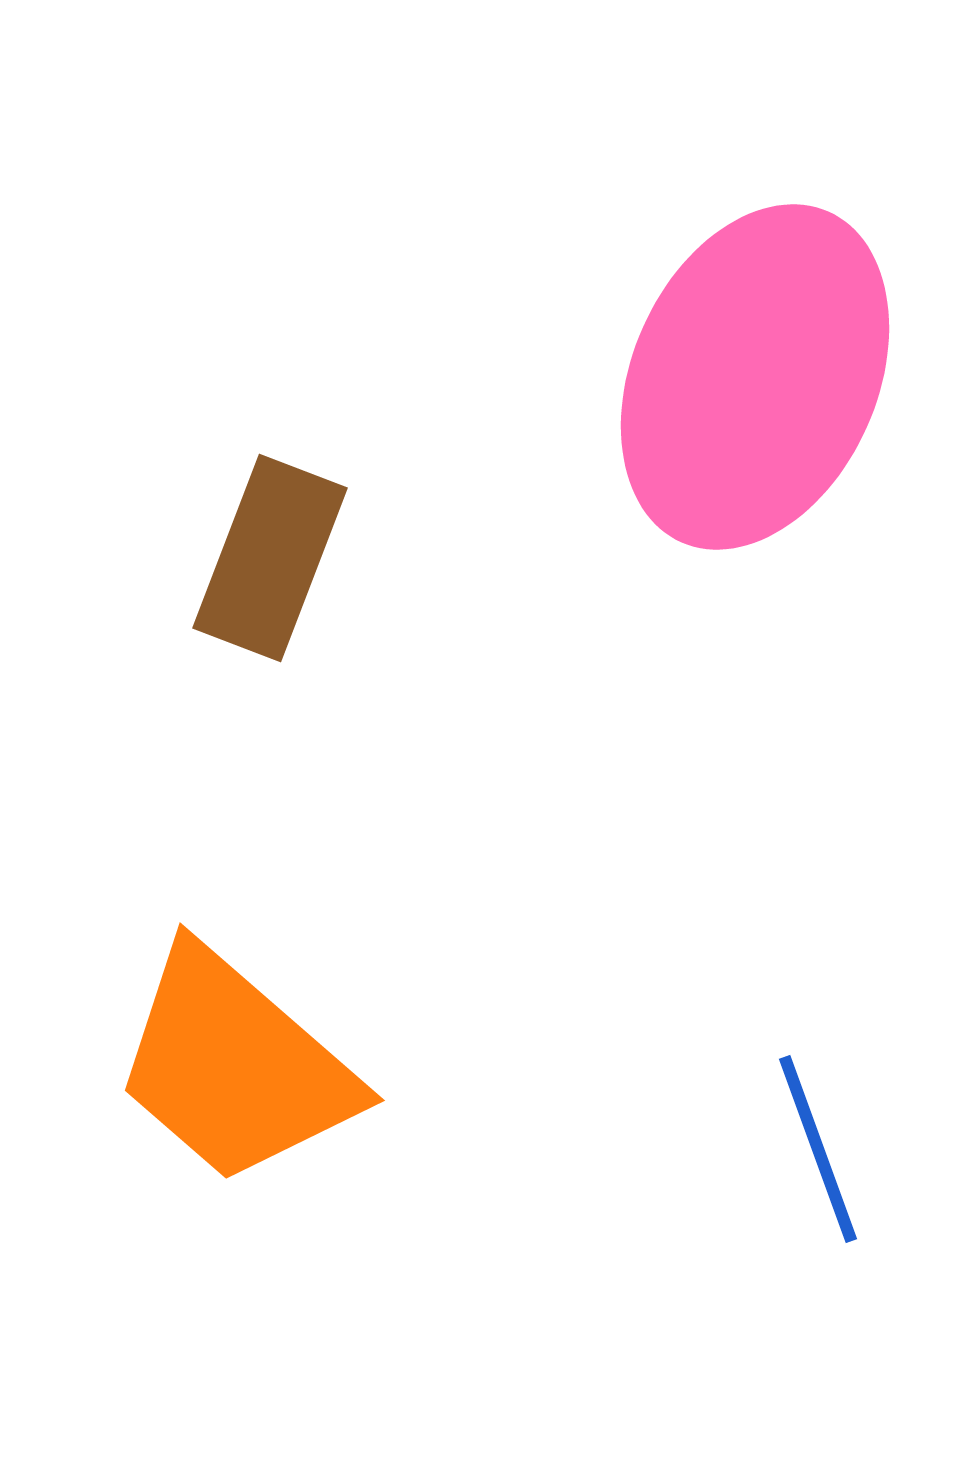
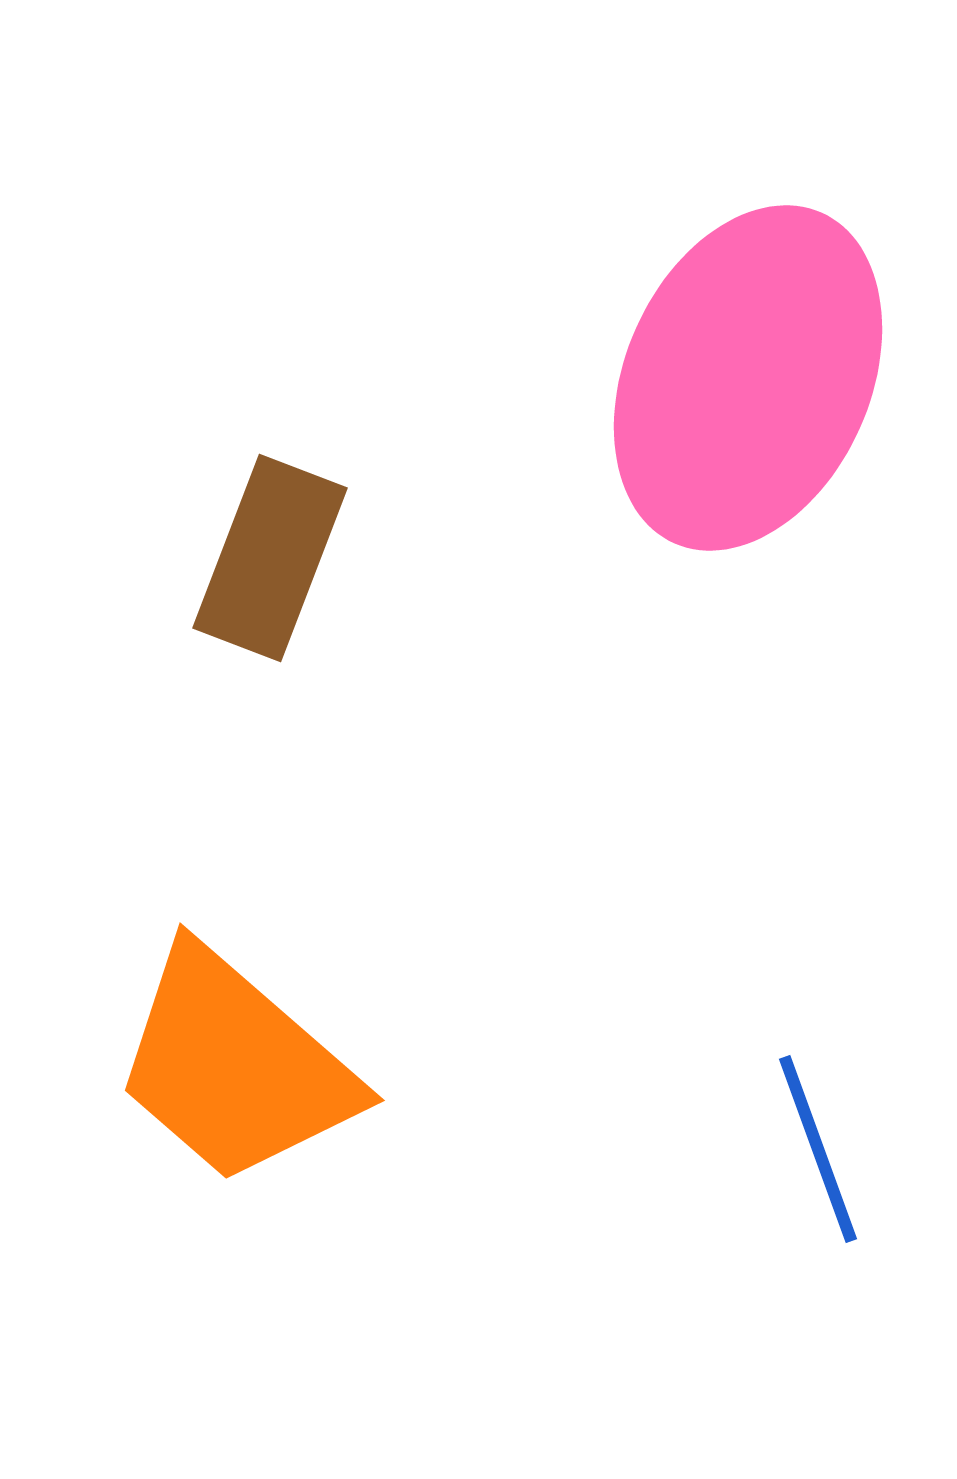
pink ellipse: moved 7 px left, 1 px down
